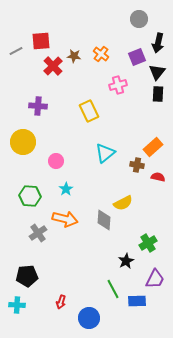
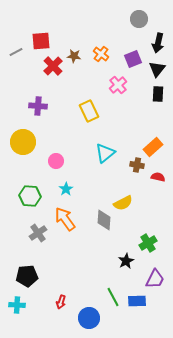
gray line: moved 1 px down
purple square: moved 4 px left, 2 px down
black triangle: moved 3 px up
pink cross: rotated 24 degrees counterclockwise
orange arrow: rotated 140 degrees counterclockwise
green line: moved 8 px down
